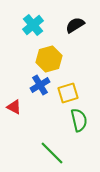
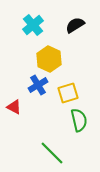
yellow hexagon: rotated 20 degrees counterclockwise
blue cross: moved 2 px left
